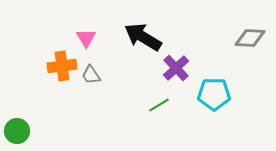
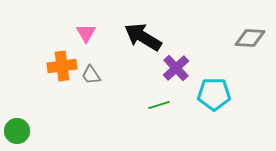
pink triangle: moved 5 px up
green line: rotated 15 degrees clockwise
